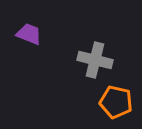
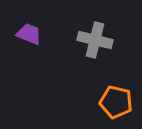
gray cross: moved 20 px up
